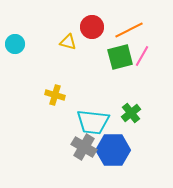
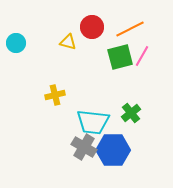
orange line: moved 1 px right, 1 px up
cyan circle: moved 1 px right, 1 px up
yellow cross: rotated 30 degrees counterclockwise
